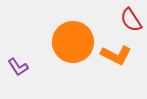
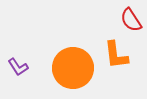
orange circle: moved 26 px down
orange L-shape: rotated 56 degrees clockwise
